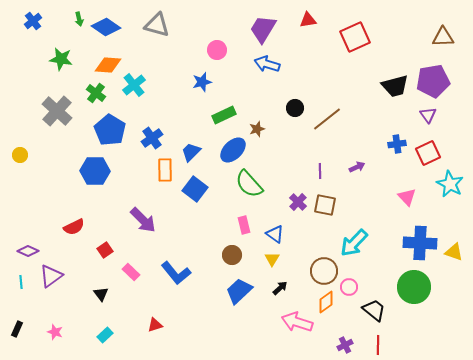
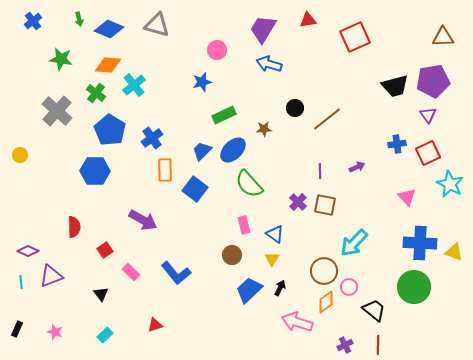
blue diamond at (106, 27): moved 3 px right, 2 px down; rotated 12 degrees counterclockwise
blue arrow at (267, 64): moved 2 px right
brown star at (257, 129): moved 7 px right; rotated 14 degrees clockwise
blue trapezoid at (191, 152): moved 11 px right, 1 px up
purple arrow at (143, 220): rotated 16 degrees counterclockwise
red semicircle at (74, 227): rotated 65 degrees counterclockwise
purple triangle at (51, 276): rotated 15 degrees clockwise
black arrow at (280, 288): rotated 21 degrees counterclockwise
blue trapezoid at (239, 291): moved 10 px right, 1 px up
